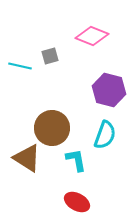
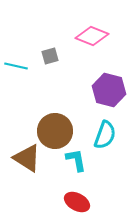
cyan line: moved 4 px left
brown circle: moved 3 px right, 3 px down
